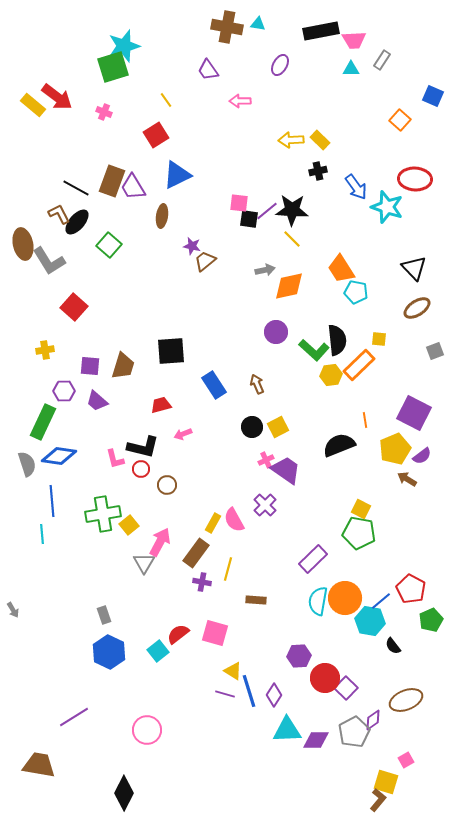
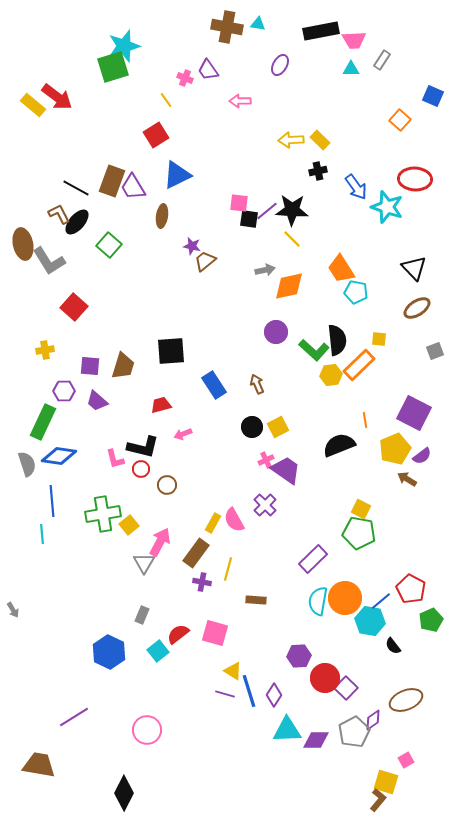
pink cross at (104, 112): moved 81 px right, 34 px up
gray rectangle at (104, 615): moved 38 px right; rotated 42 degrees clockwise
